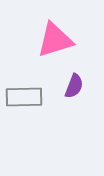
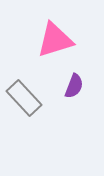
gray rectangle: moved 1 px down; rotated 48 degrees clockwise
